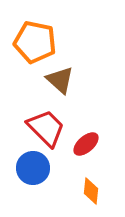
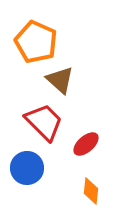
orange pentagon: moved 1 px right; rotated 12 degrees clockwise
red trapezoid: moved 2 px left, 6 px up
blue circle: moved 6 px left
